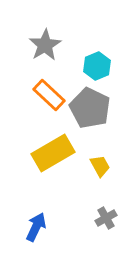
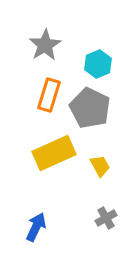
cyan hexagon: moved 1 px right, 2 px up
orange rectangle: rotated 64 degrees clockwise
yellow rectangle: moved 1 px right; rotated 6 degrees clockwise
